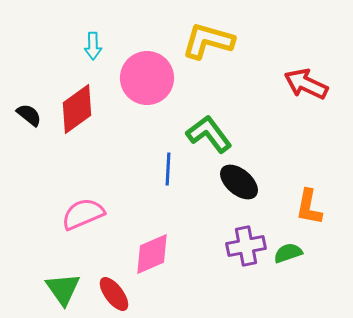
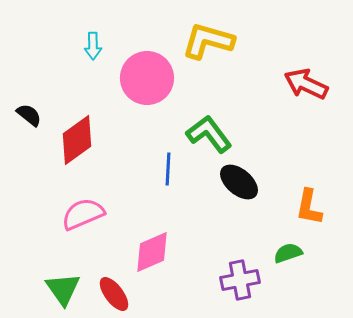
red diamond: moved 31 px down
purple cross: moved 6 px left, 34 px down
pink diamond: moved 2 px up
